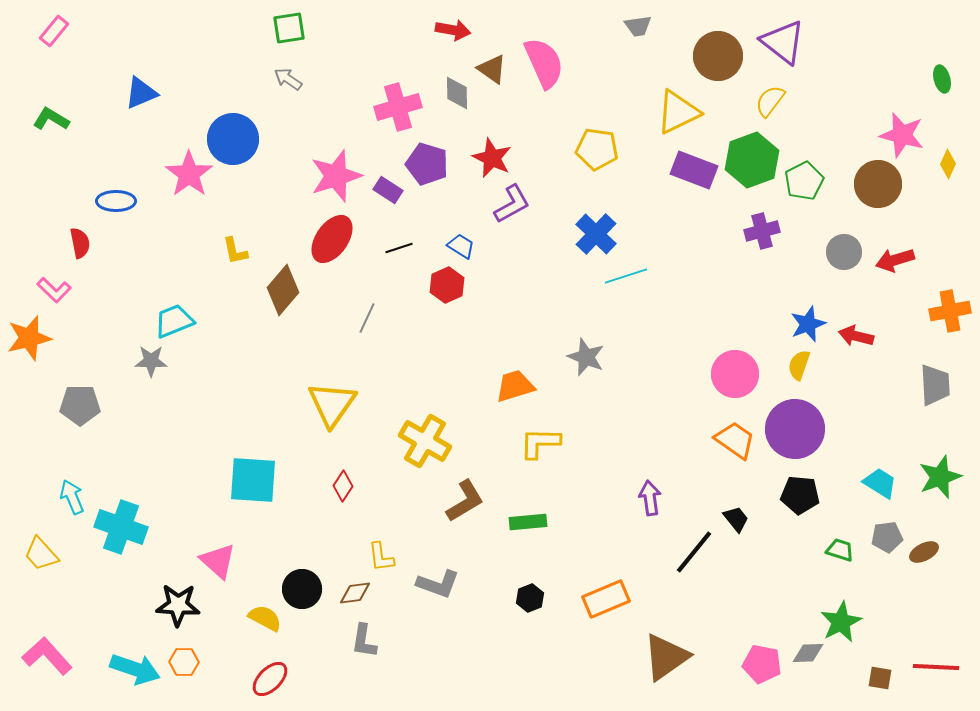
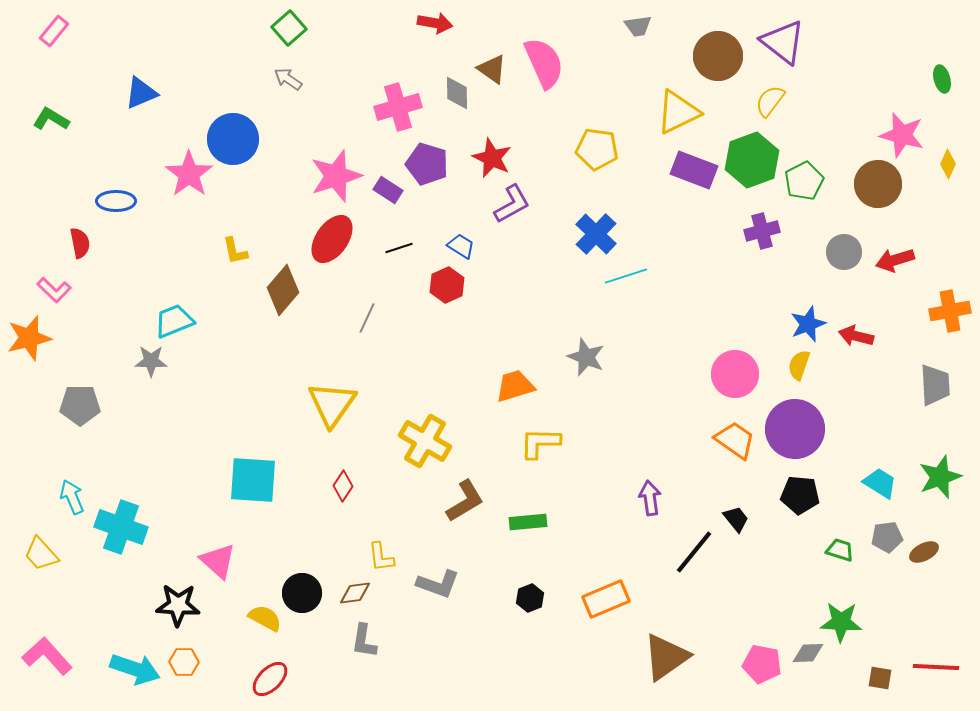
green square at (289, 28): rotated 32 degrees counterclockwise
red arrow at (453, 30): moved 18 px left, 7 px up
black circle at (302, 589): moved 4 px down
green star at (841, 622): rotated 30 degrees clockwise
